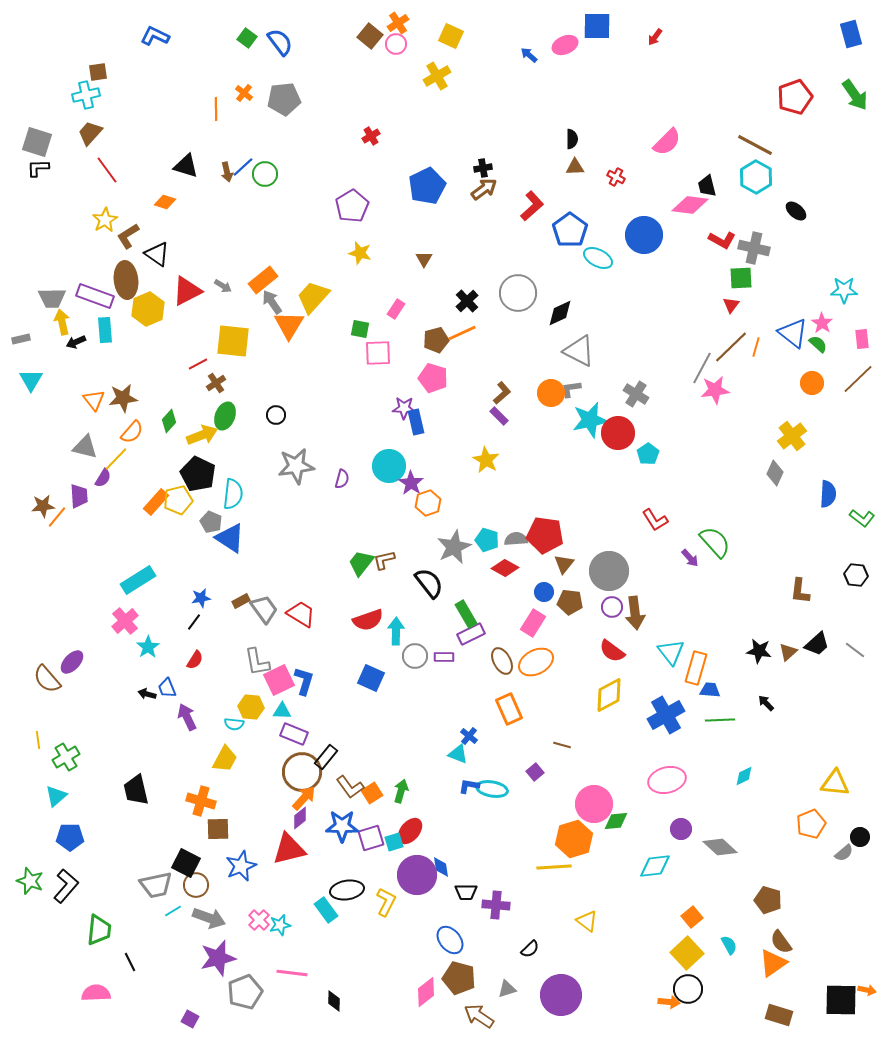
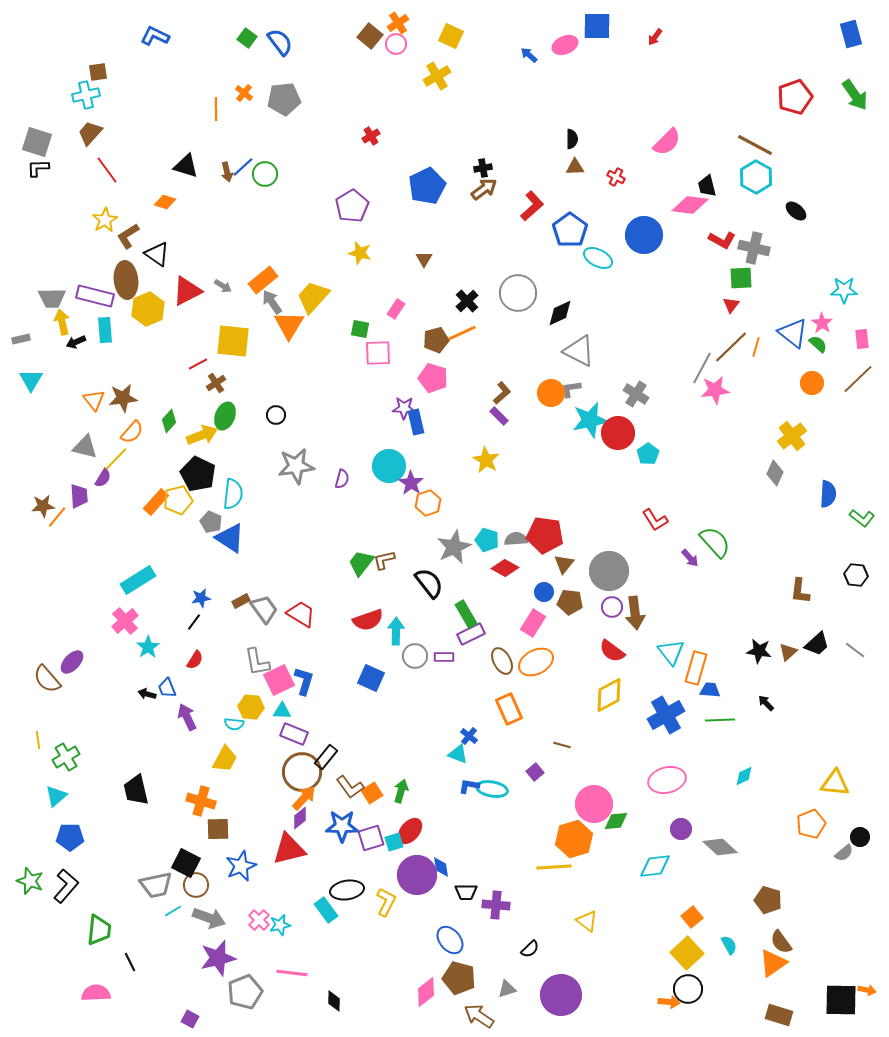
purple rectangle at (95, 296): rotated 6 degrees counterclockwise
